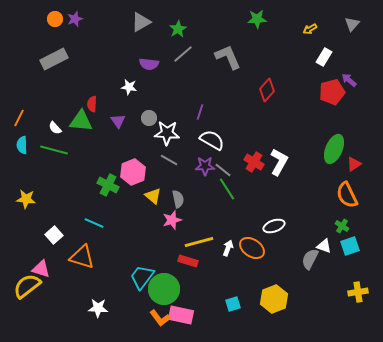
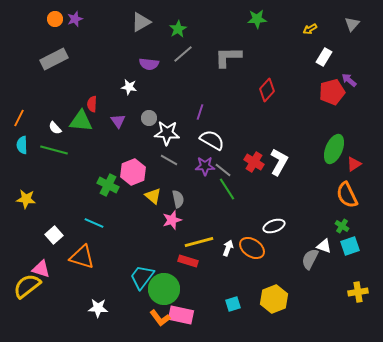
gray L-shape at (228, 57): rotated 68 degrees counterclockwise
